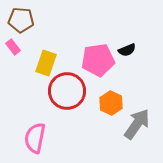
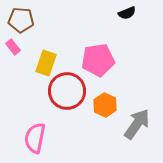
black semicircle: moved 37 px up
orange hexagon: moved 6 px left, 2 px down
